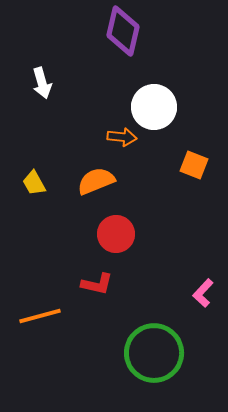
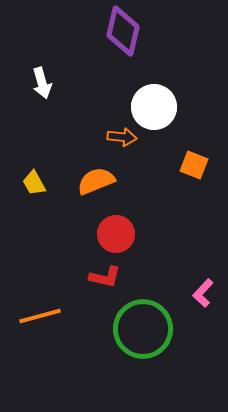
red L-shape: moved 8 px right, 7 px up
green circle: moved 11 px left, 24 px up
